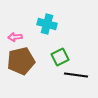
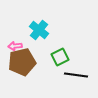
cyan cross: moved 8 px left, 6 px down; rotated 24 degrees clockwise
pink arrow: moved 9 px down
brown pentagon: moved 1 px right, 1 px down
